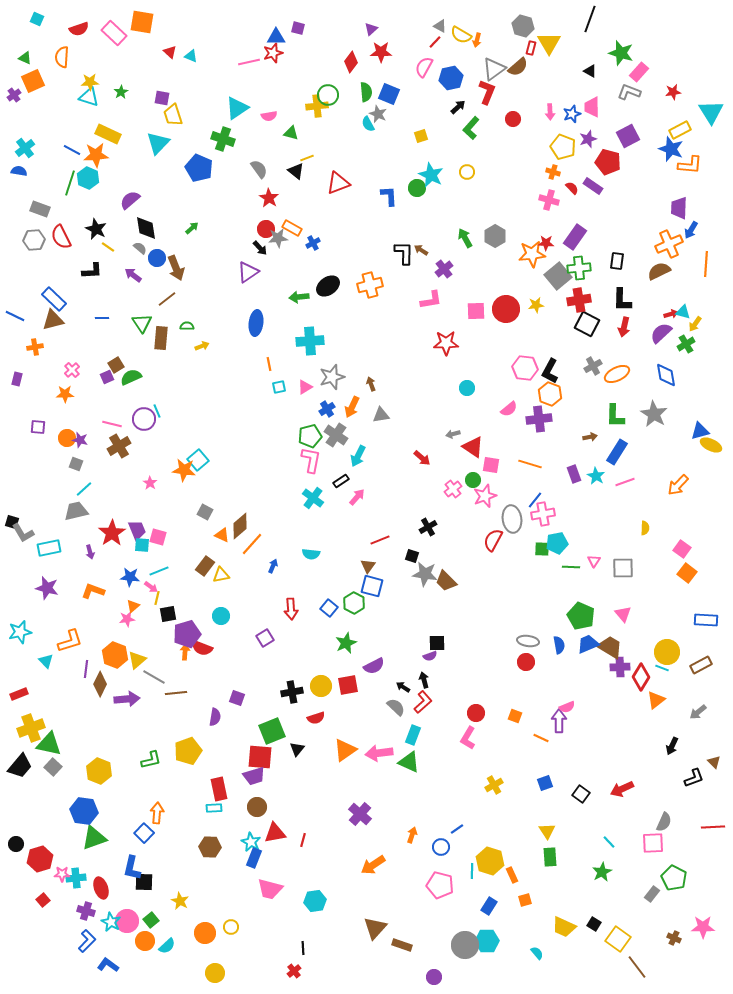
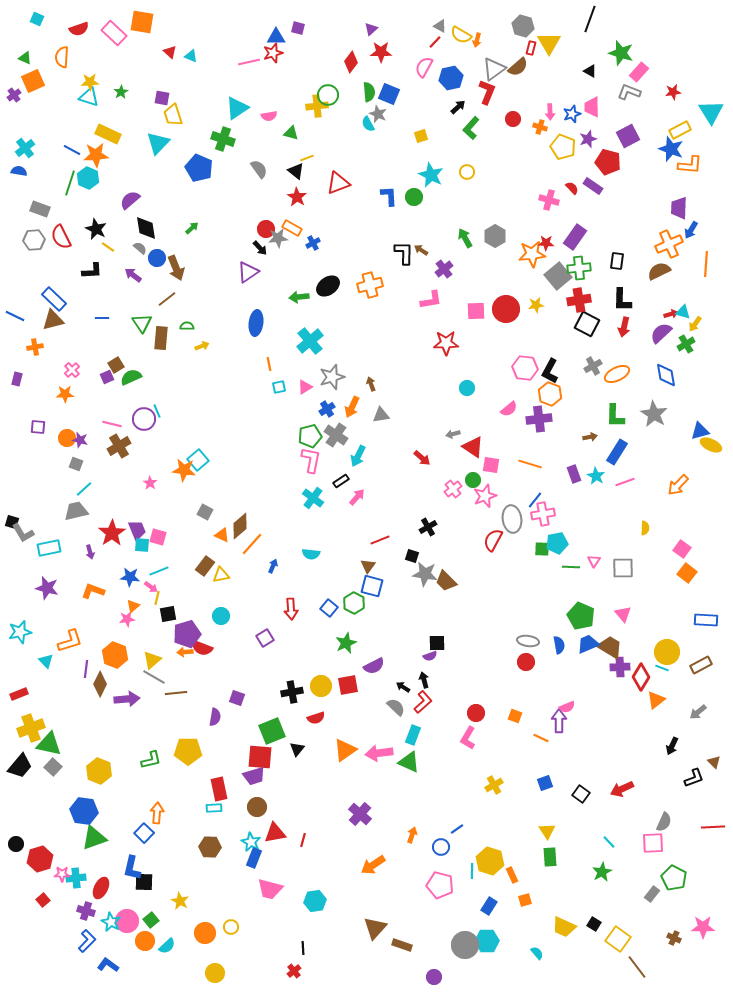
green semicircle at (366, 92): moved 3 px right
orange cross at (553, 172): moved 13 px left, 45 px up
green circle at (417, 188): moved 3 px left, 9 px down
red star at (269, 198): moved 28 px right, 1 px up
cyan cross at (310, 341): rotated 36 degrees counterclockwise
orange arrow at (185, 652): rotated 98 degrees counterclockwise
yellow triangle at (137, 660): moved 15 px right
yellow pentagon at (188, 751): rotated 20 degrees clockwise
red ellipse at (101, 888): rotated 45 degrees clockwise
